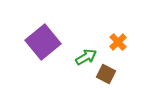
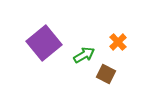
purple square: moved 1 px right, 1 px down
green arrow: moved 2 px left, 2 px up
